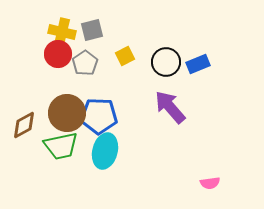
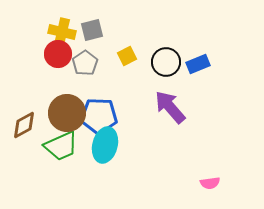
yellow square: moved 2 px right
green trapezoid: rotated 12 degrees counterclockwise
cyan ellipse: moved 6 px up
